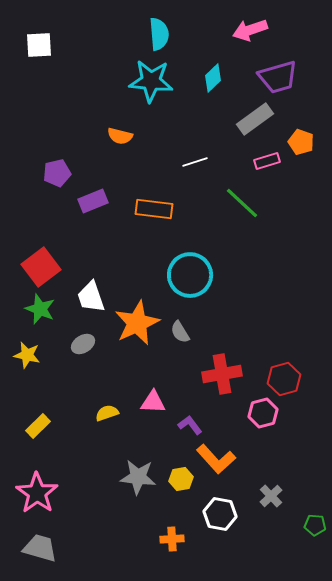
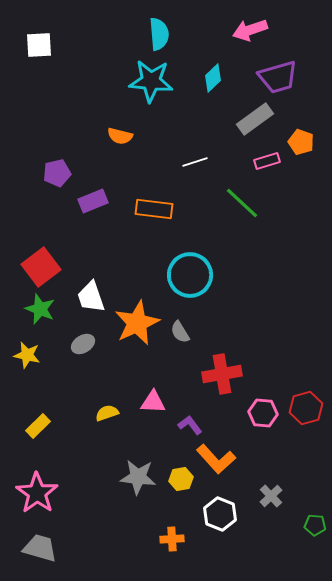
red hexagon: moved 22 px right, 29 px down
pink hexagon: rotated 20 degrees clockwise
white hexagon: rotated 12 degrees clockwise
